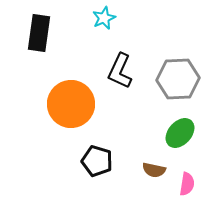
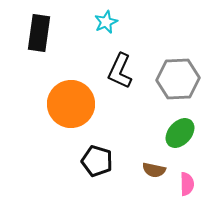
cyan star: moved 2 px right, 4 px down
pink semicircle: rotated 10 degrees counterclockwise
